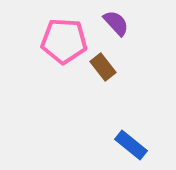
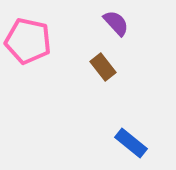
pink pentagon: moved 36 px left; rotated 9 degrees clockwise
blue rectangle: moved 2 px up
